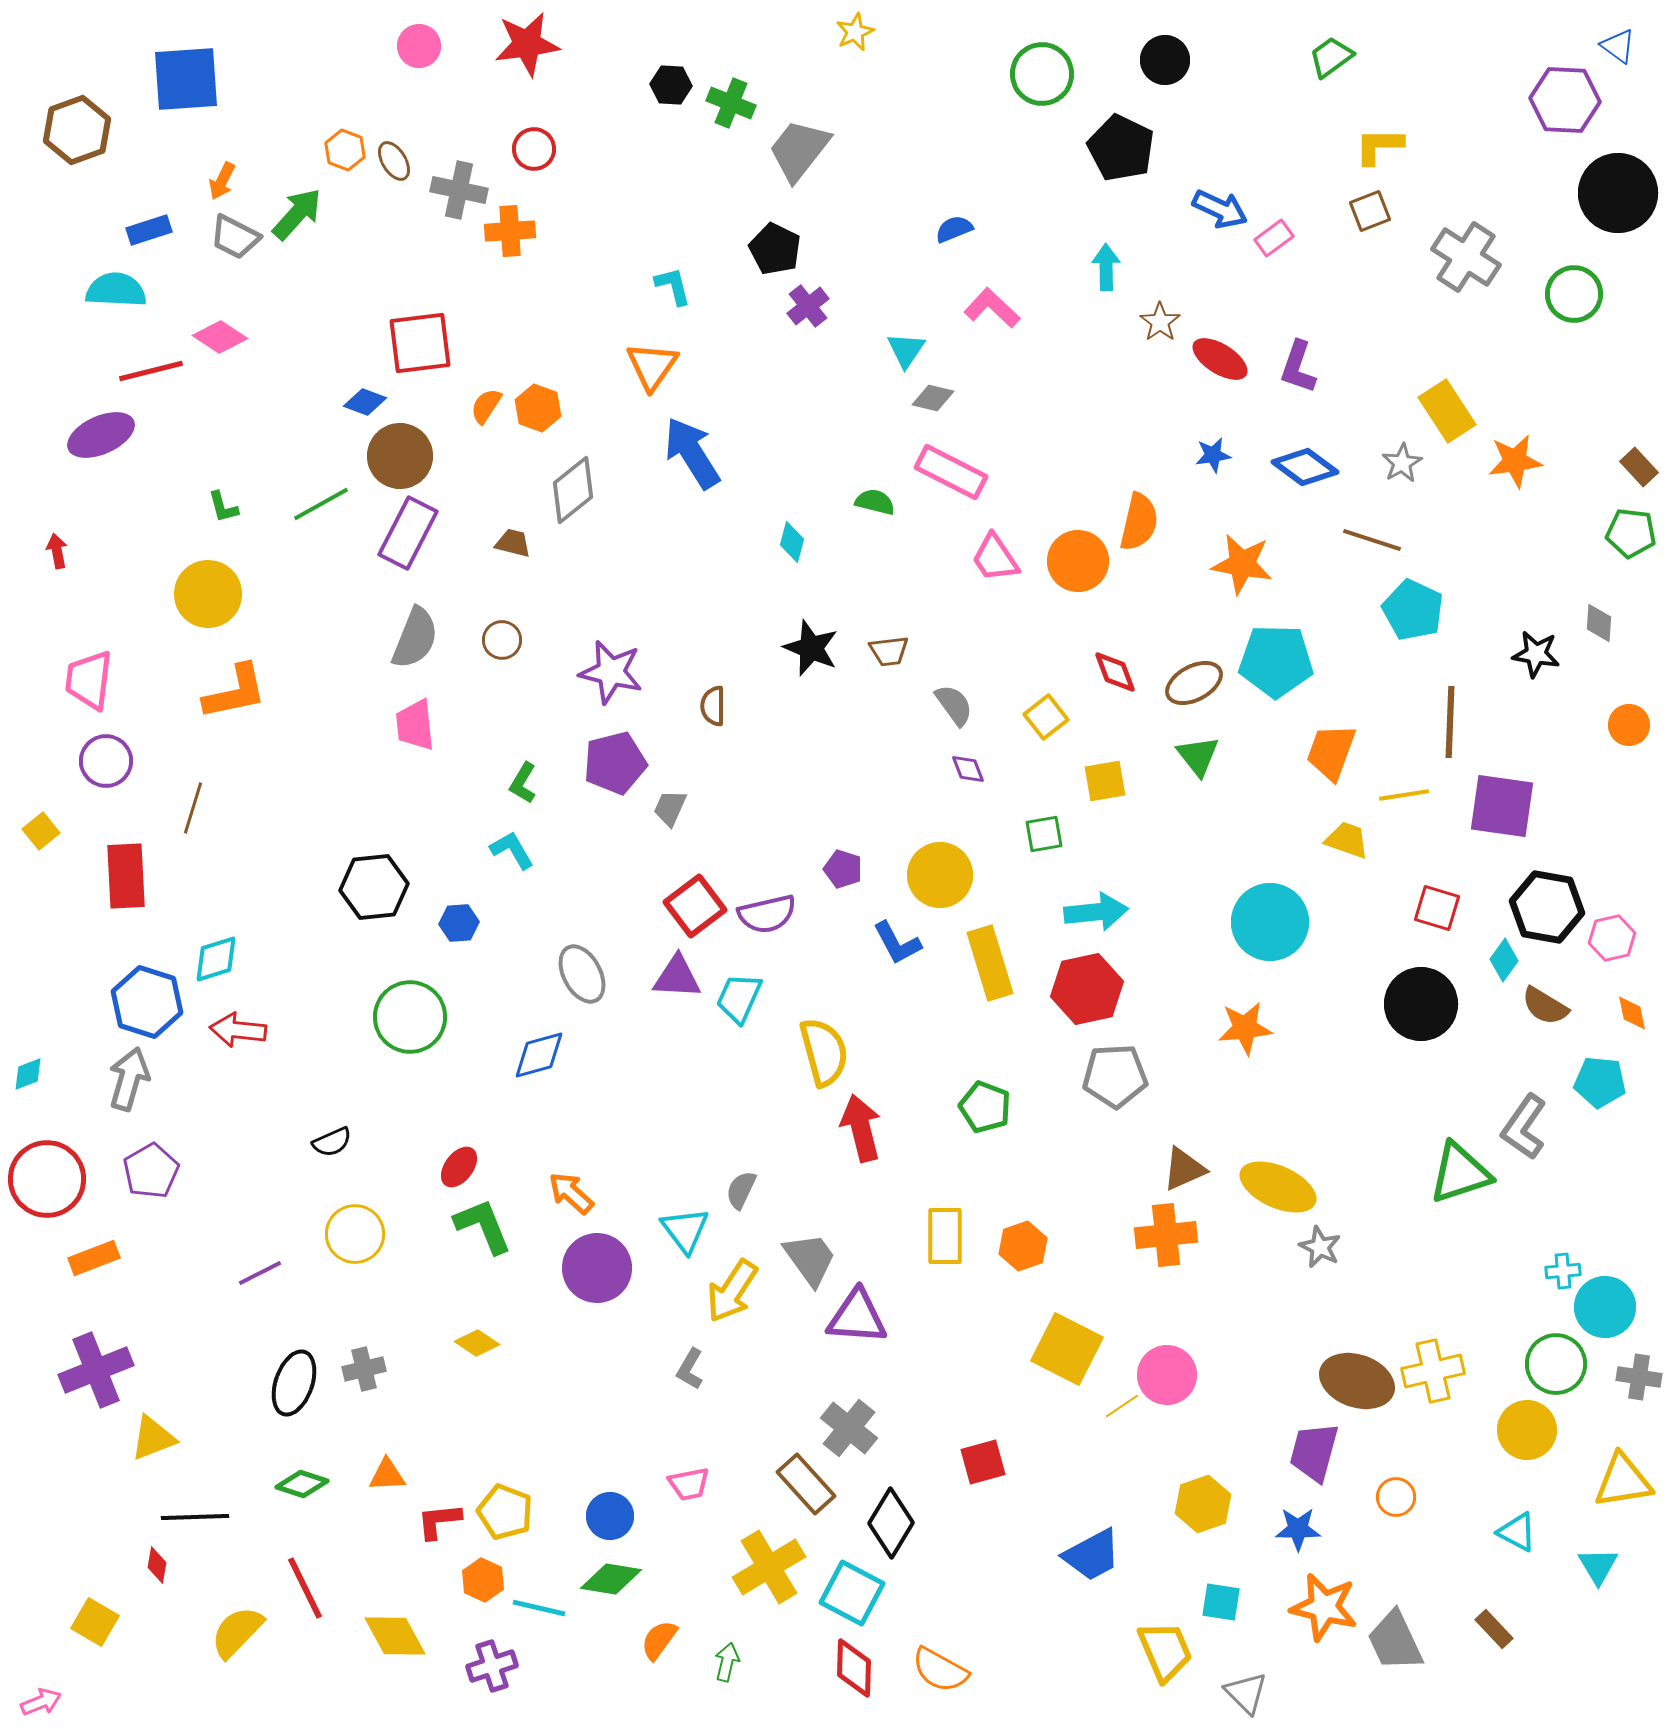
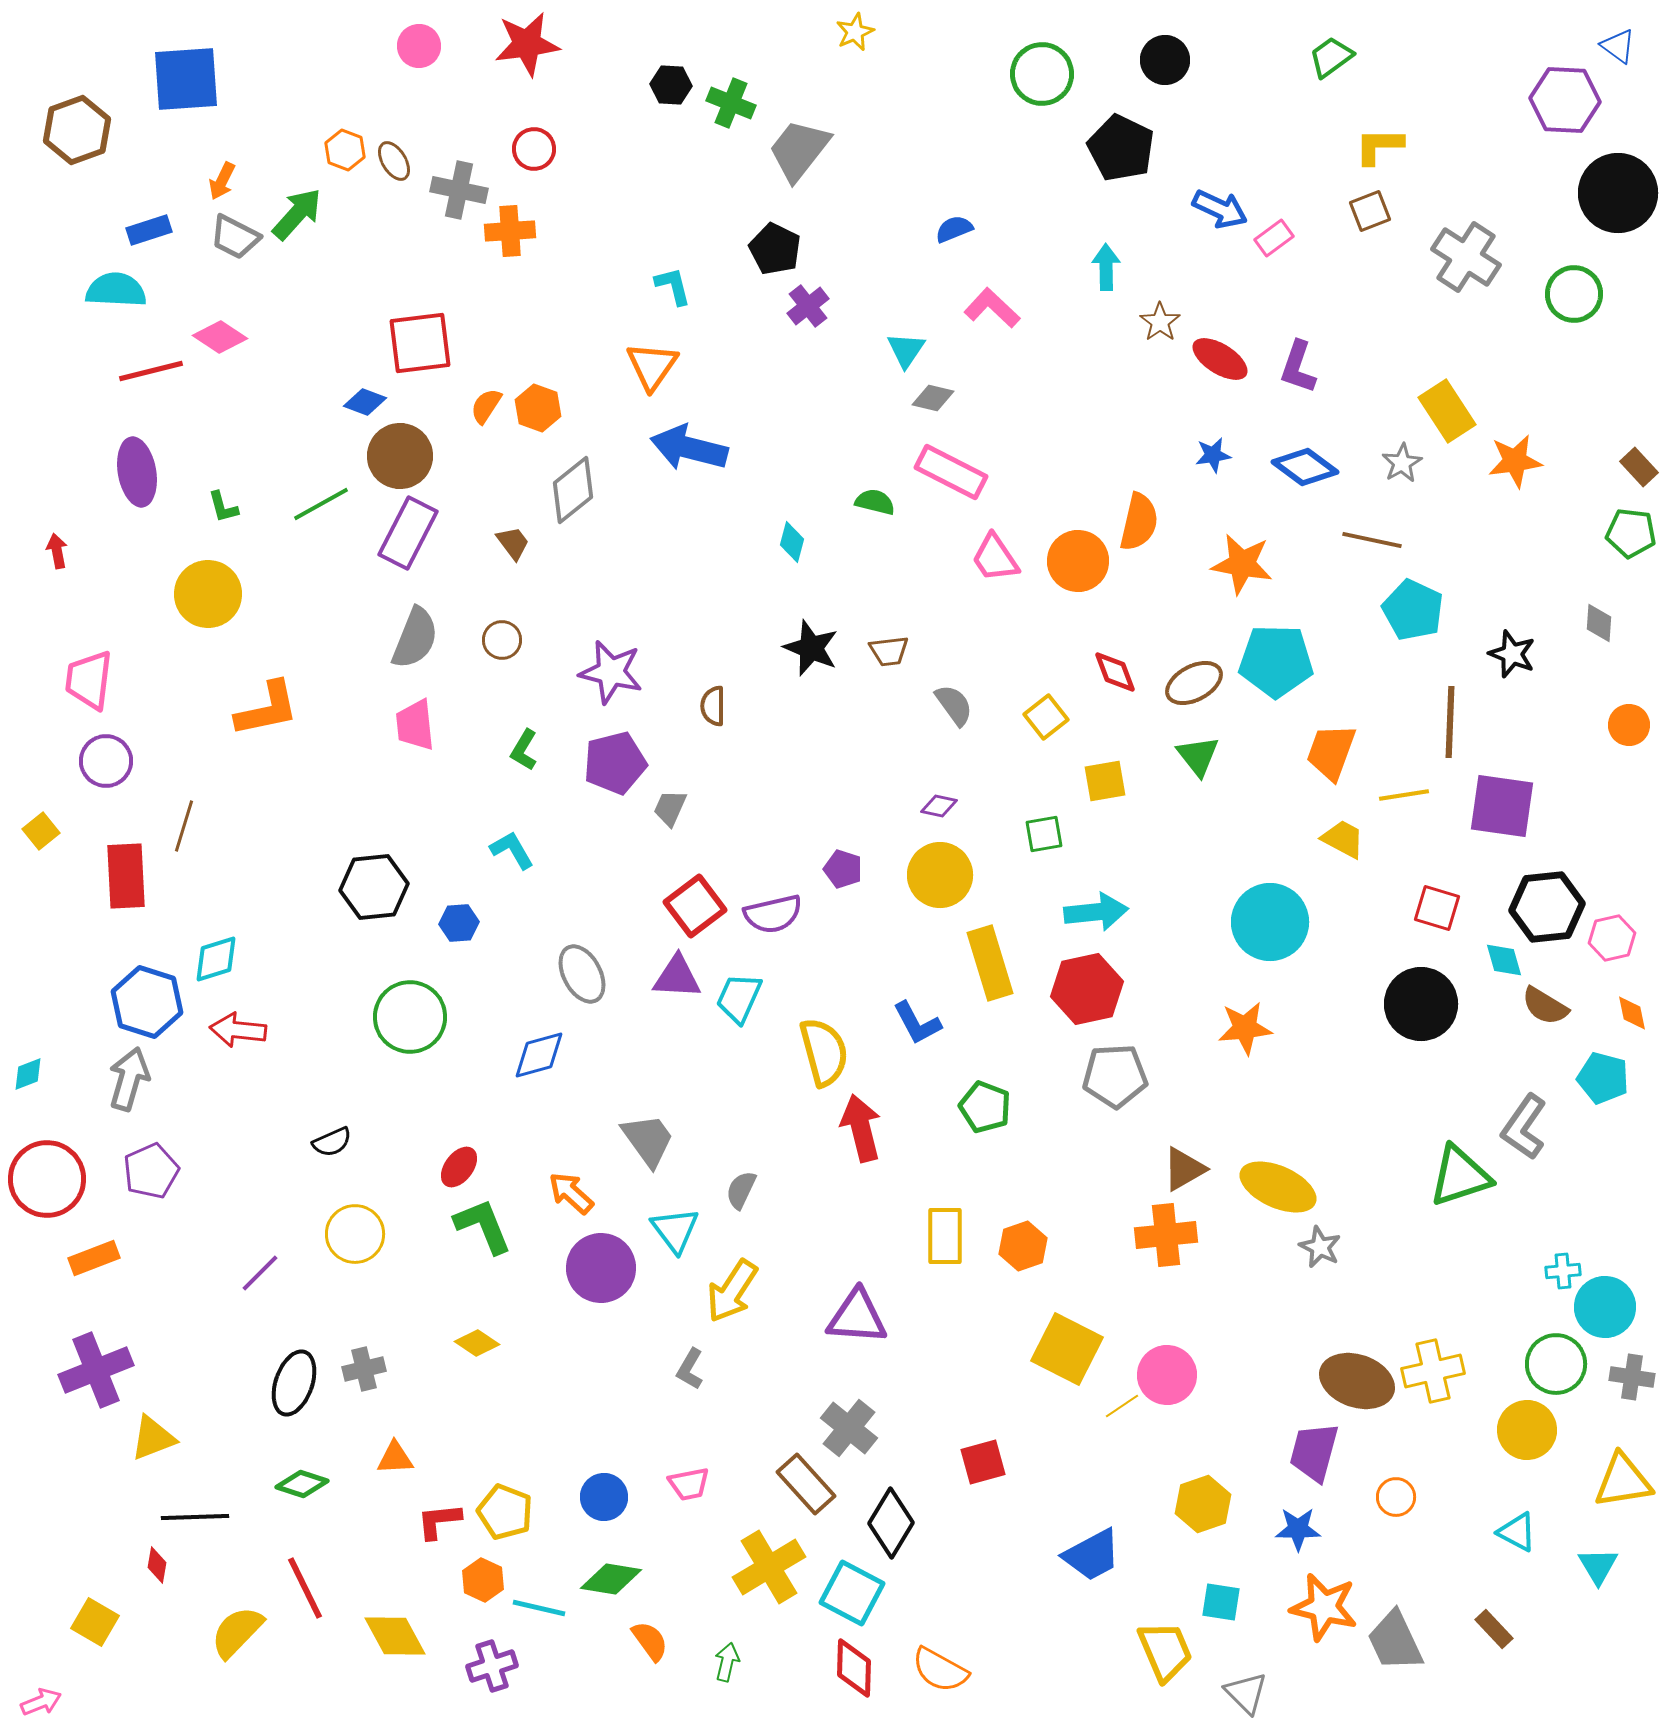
purple ellipse at (101, 435): moved 36 px right, 37 px down; rotated 76 degrees counterclockwise
blue arrow at (692, 453): moved 3 px left, 5 px up; rotated 44 degrees counterclockwise
brown line at (1372, 540): rotated 6 degrees counterclockwise
brown trapezoid at (513, 543): rotated 39 degrees clockwise
black star at (1536, 654): moved 24 px left; rotated 12 degrees clockwise
orange L-shape at (235, 692): moved 32 px right, 17 px down
purple diamond at (968, 769): moved 29 px left, 37 px down; rotated 57 degrees counterclockwise
green L-shape at (523, 783): moved 1 px right, 33 px up
brown line at (193, 808): moved 9 px left, 18 px down
yellow trapezoid at (1347, 840): moved 4 px left, 1 px up; rotated 9 degrees clockwise
black hexagon at (1547, 907): rotated 16 degrees counterclockwise
purple semicircle at (767, 914): moved 6 px right
blue L-shape at (897, 943): moved 20 px right, 80 px down
cyan diamond at (1504, 960): rotated 51 degrees counterclockwise
cyan pentagon at (1600, 1082): moved 3 px right, 4 px up; rotated 9 degrees clockwise
brown triangle at (1184, 1169): rotated 6 degrees counterclockwise
purple pentagon at (151, 1171): rotated 6 degrees clockwise
green triangle at (1460, 1173): moved 3 px down
cyan triangle at (685, 1230): moved 10 px left
gray trapezoid at (810, 1259): moved 162 px left, 119 px up
purple circle at (597, 1268): moved 4 px right
purple line at (260, 1273): rotated 18 degrees counterclockwise
gray cross at (1639, 1377): moved 7 px left
orange triangle at (387, 1475): moved 8 px right, 17 px up
blue circle at (610, 1516): moved 6 px left, 19 px up
orange semicircle at (659, 1640): moved 9 px left, 1 px down; rotated 108 degrees clockwise
